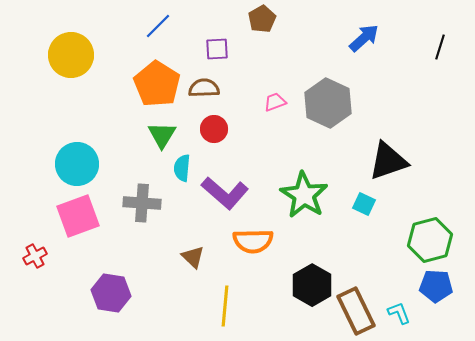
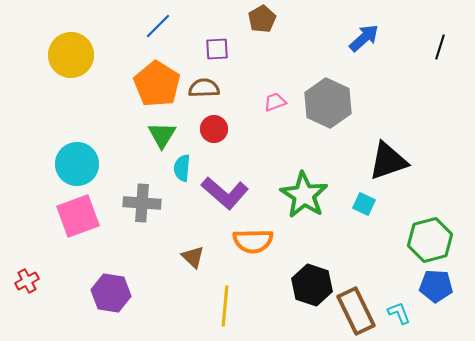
red cross: moved 8 px left, 25 px down
black hexagon: rotated 12 degrees counterclockwise
